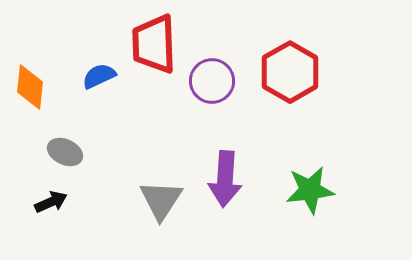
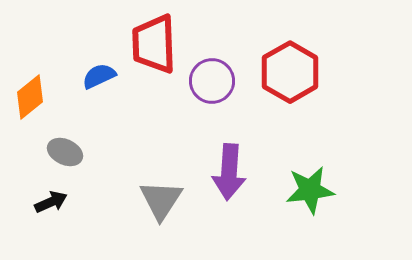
orange diamond: moved 10 px down; rotated 45 degrees clockwise
purple arrow: moved 4 px right, 7 px up
